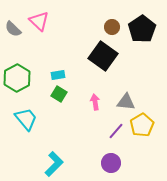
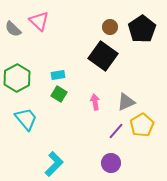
brown circle: moved 2 px left
gray triangle: rotated 30 degrees counterclockwise
